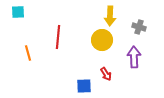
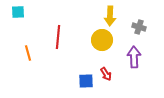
blue square: moved 2 px right, 5 px up
